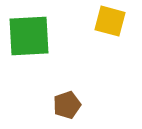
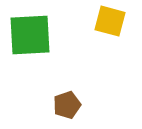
green square: moved 1 px right, 1 px up
